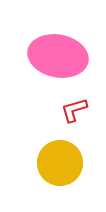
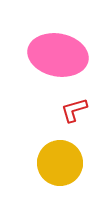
pink ellipse: moved 1 px up
